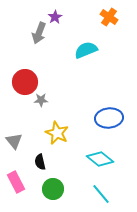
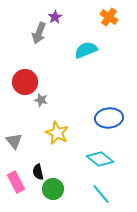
gray star: rotated 16 degrees clockwise
black semicircle: moved 2 px left, 10 px down
